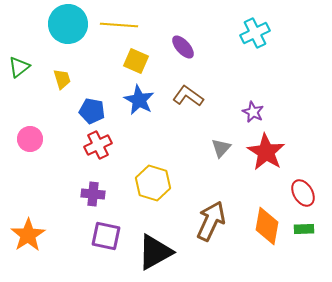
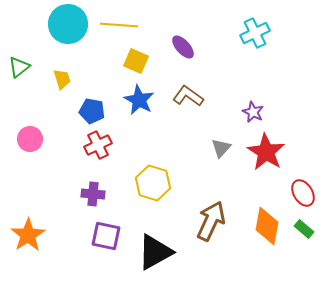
green rectangle: rotated 42 degrees clockwise
